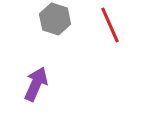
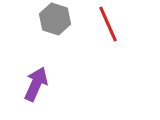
red line: moved 2 px left, 1 px up
